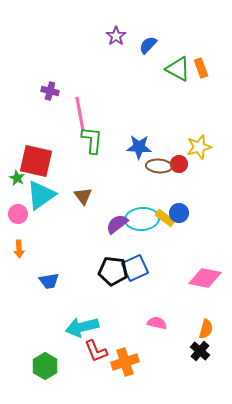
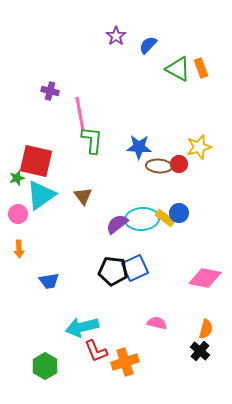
green star: rotated 28 degrees clockwise
